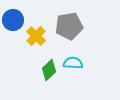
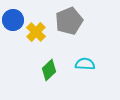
gray pentagon: moved 5 px up; rotated 12 degrees counterclockwise
yellow cross: moved 4 px up
cyan semicircle: moved 12 px right, 1 px down
